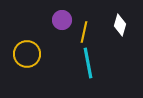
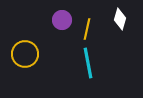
white diamond: moved 6 px up
yellow line: moved 3 px right, 3 px up
yellow circle: moved 2 px left
